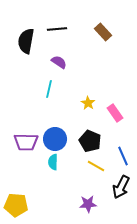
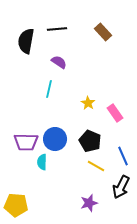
cyan semicircle: moved 11 px left
purple star: moved 1 px right, 1 px up; rotated 12 degrees counterclockwise
